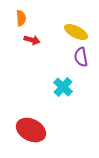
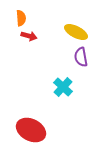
red arrow: moved 3 px left, 4 px up
